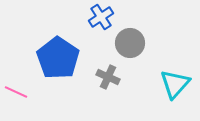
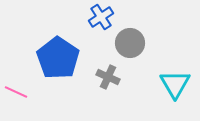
cyan triangle: rotated 12 degrees counterclockwise
